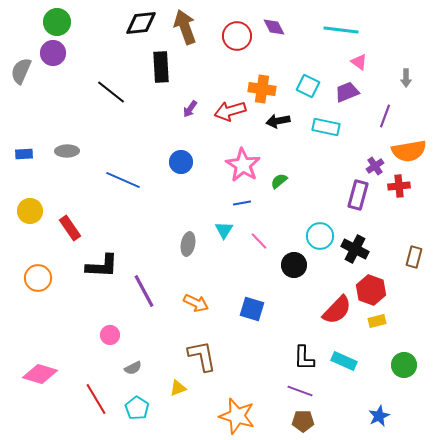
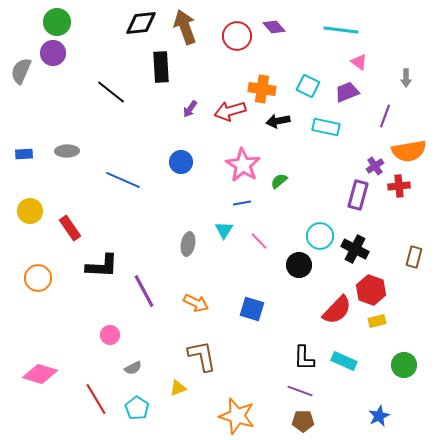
purple diamond at (274, 27): rotated 15 degrees counterclockwise
black circle at (294, 265): moved 5 px right
